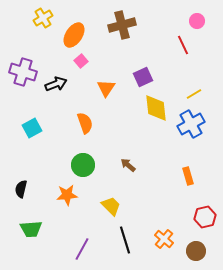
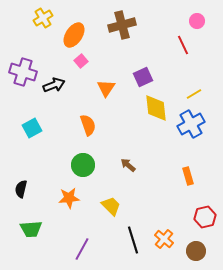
black arrow: moved 2 px left, 1 px down
orange semicircle: moved 3 px right, 2 px down
orange star: moved 2 px right, 3 px down
black line: moved 8 px right
